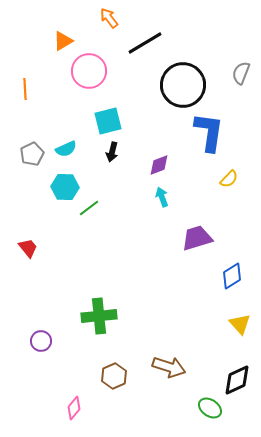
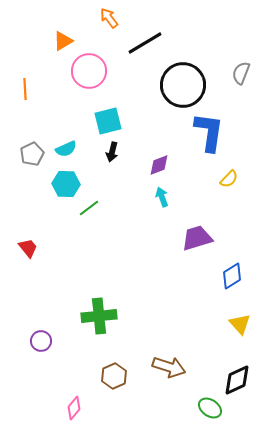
cyan hexagon: moved 1 px right, 3 px up
